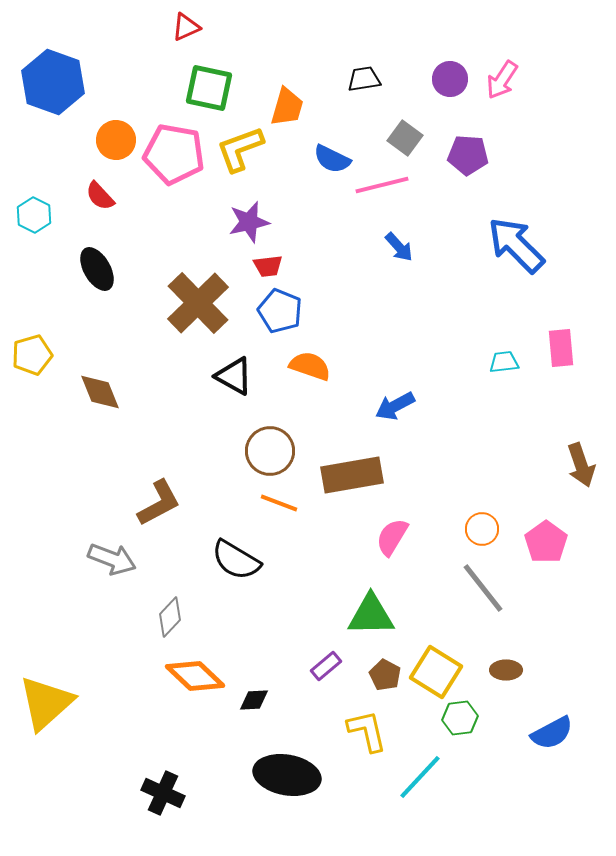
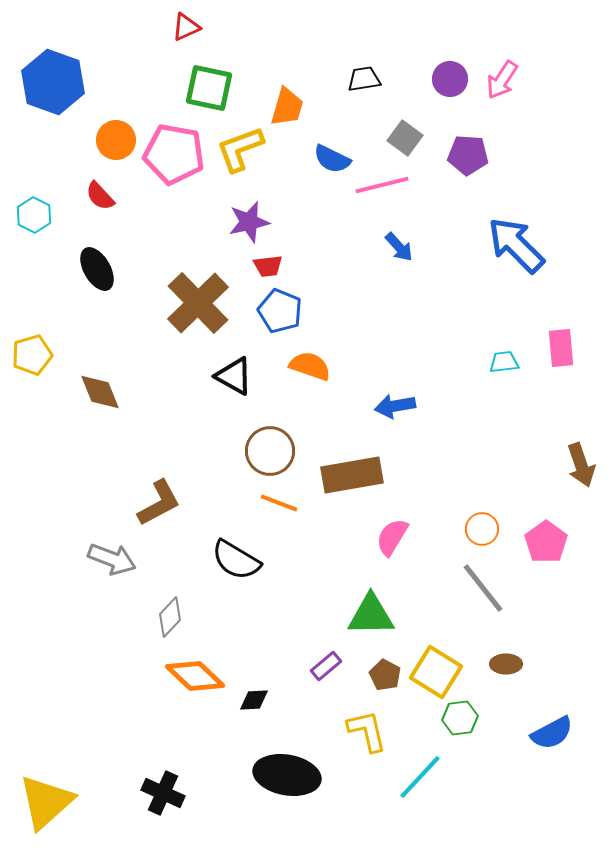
blue arrow at (395, 406): rotated 18 degrees clockwise
brown ellipse at (506, 670): moved 6 px up
yellow triangle at (46, 703): moved 99 px down
